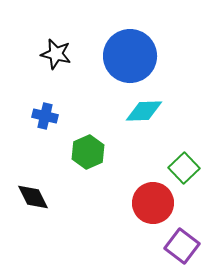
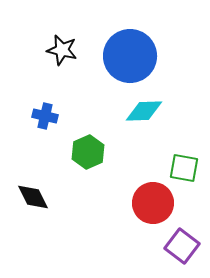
black star: moved 6 px right, 4 px up
green square: rotated 36 degrees counterclockwise
